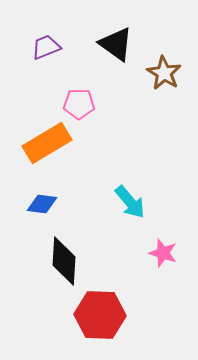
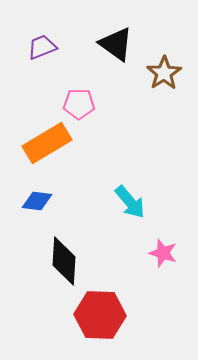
purple trapezoid: moved 4 px left
brown star: rotated 8 degrees clockwise
blue diamond: moved 5 px left, 3 px up
